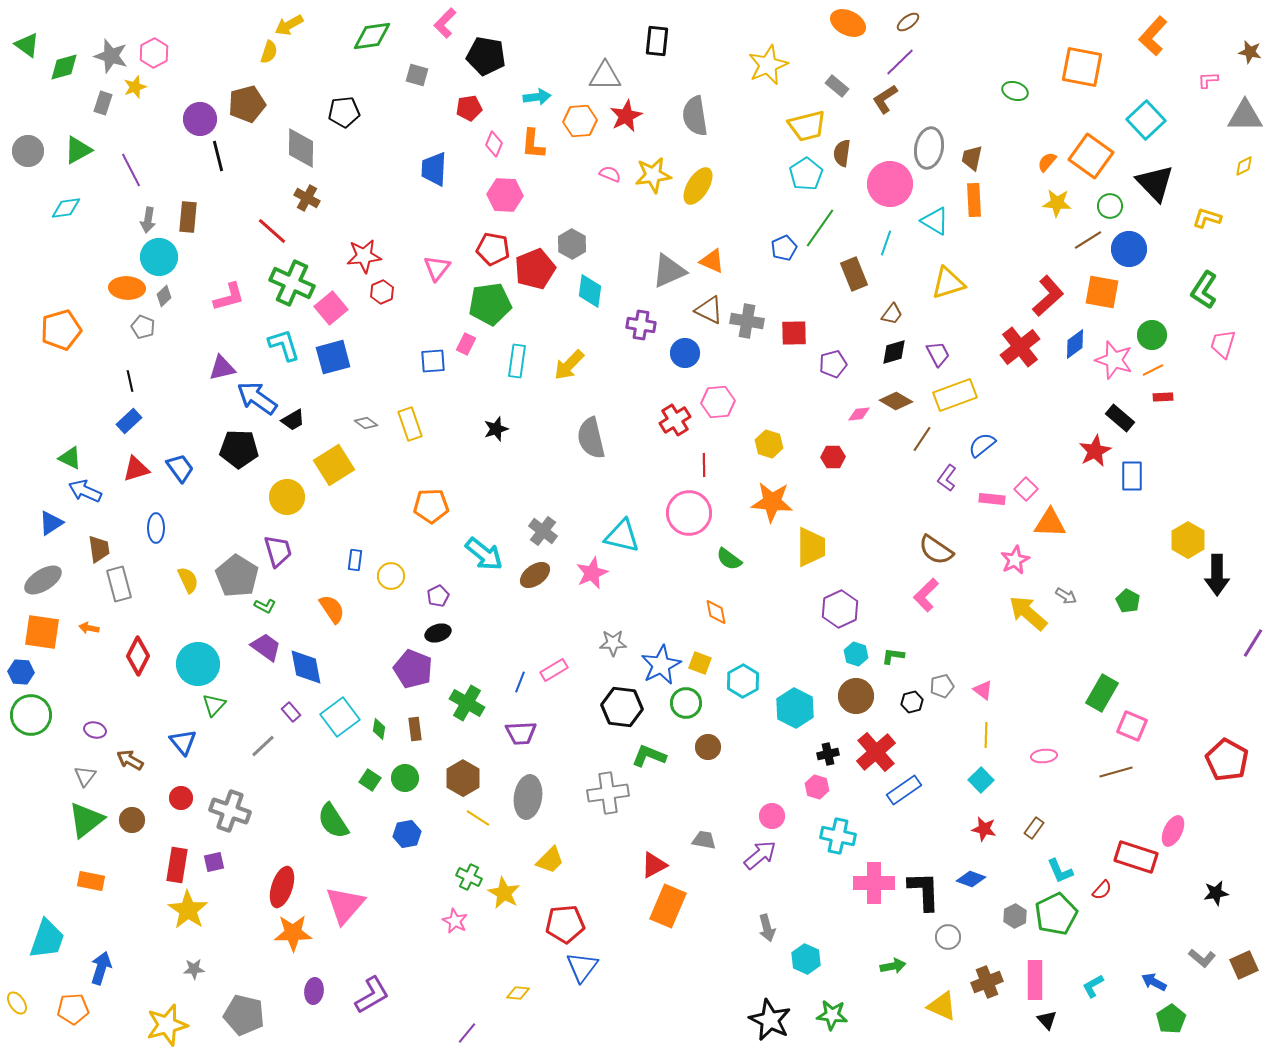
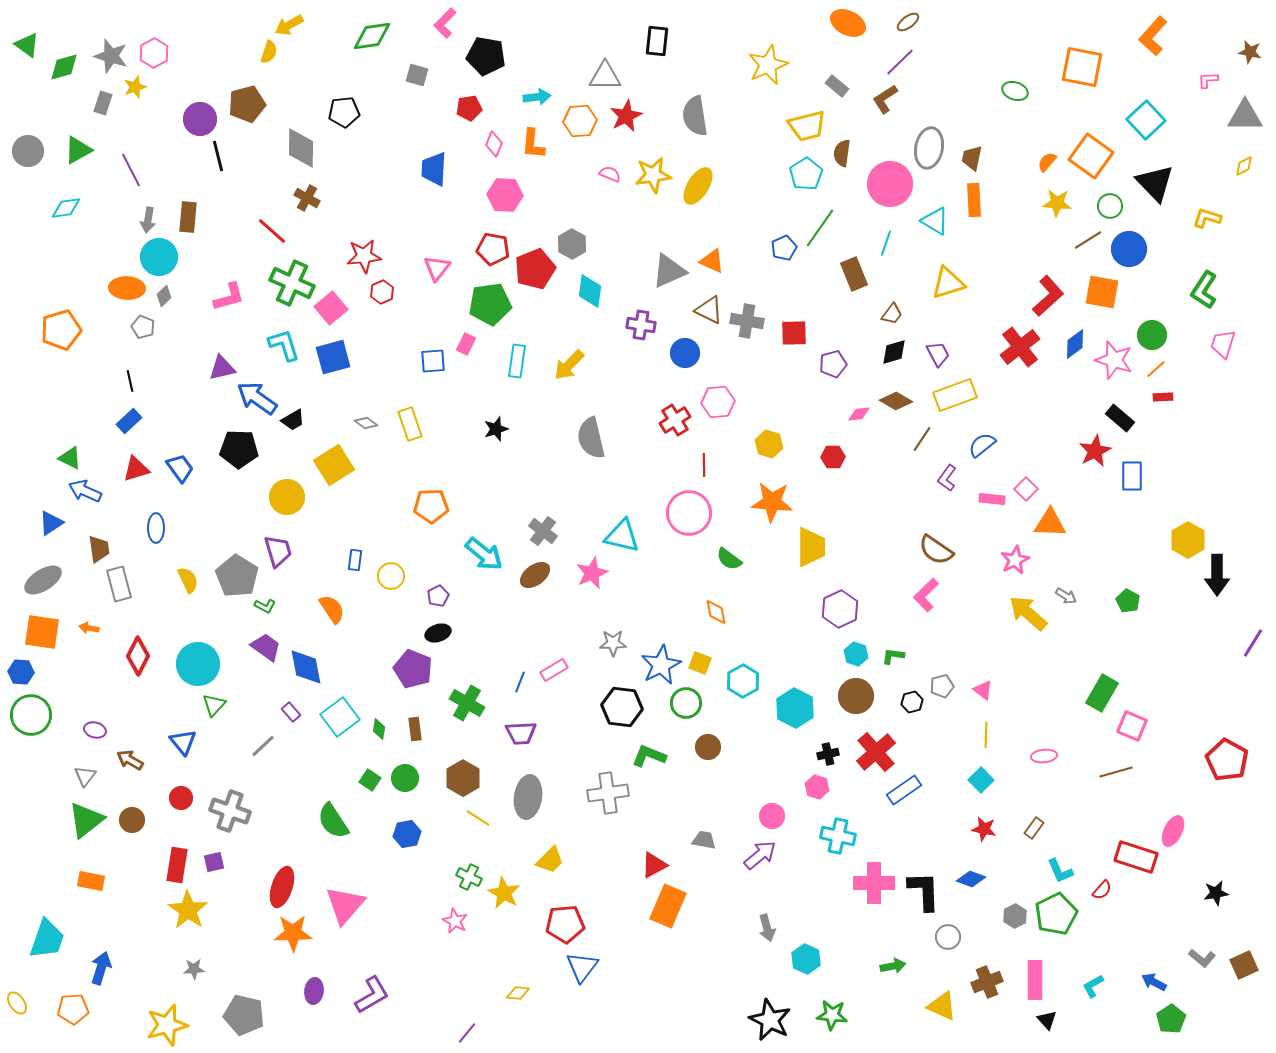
orange line at (1153, 370): moved 3 px right, 1 px up; rotated 15 degrees counterclockwise
